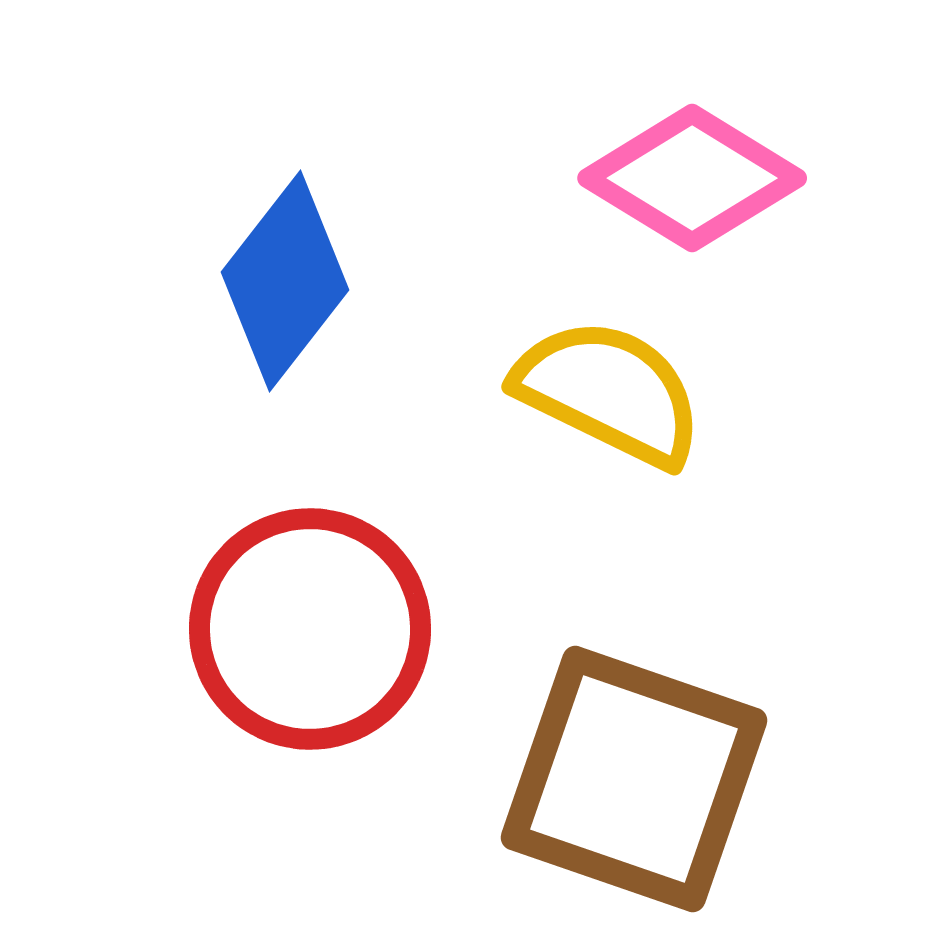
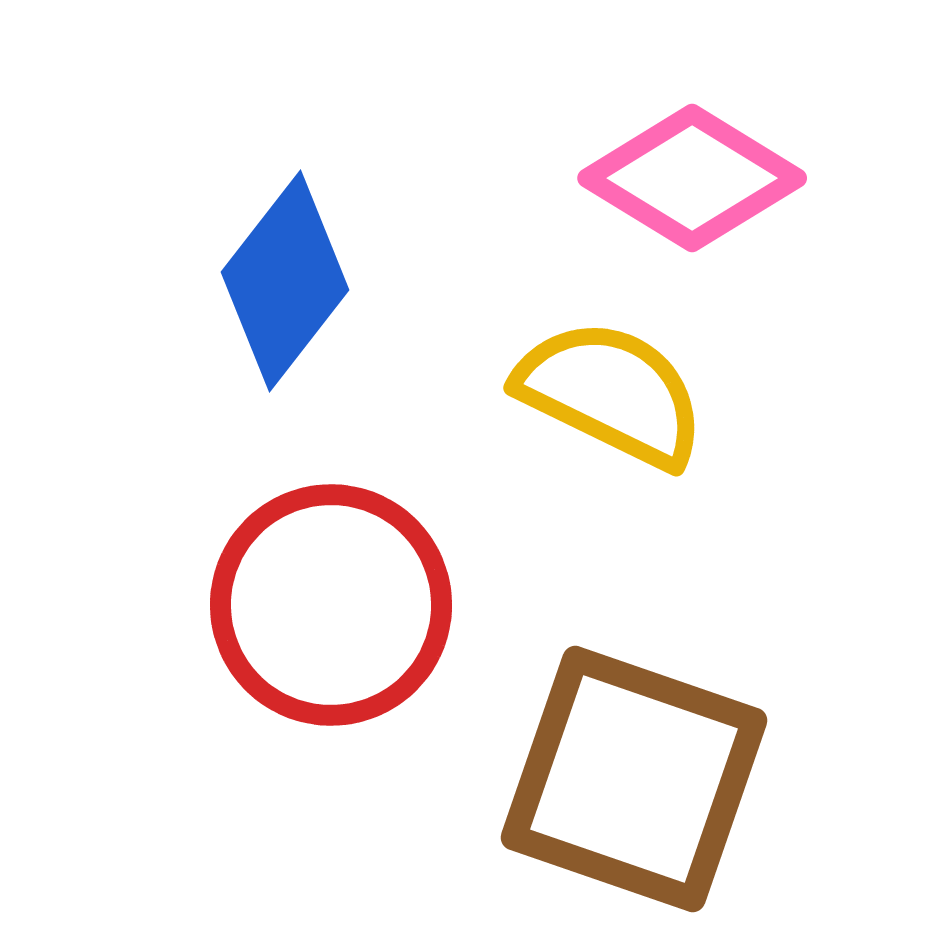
yellow semicircle: moved 2 px right, 1 px down
red circle: moved 21 px right, 24 px up
